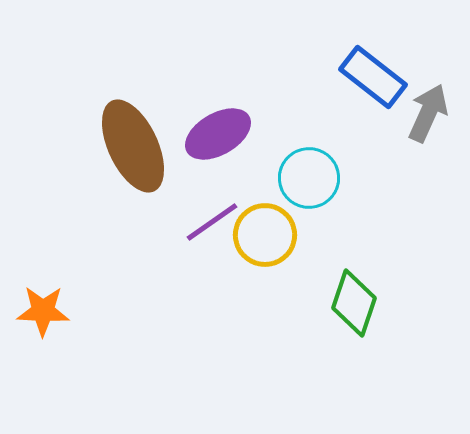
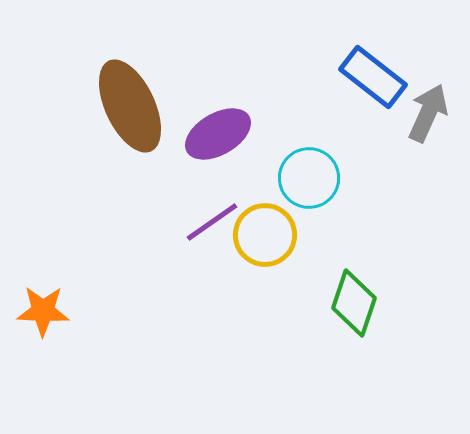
brown ellipse: moved 3 px left, 40 px up
